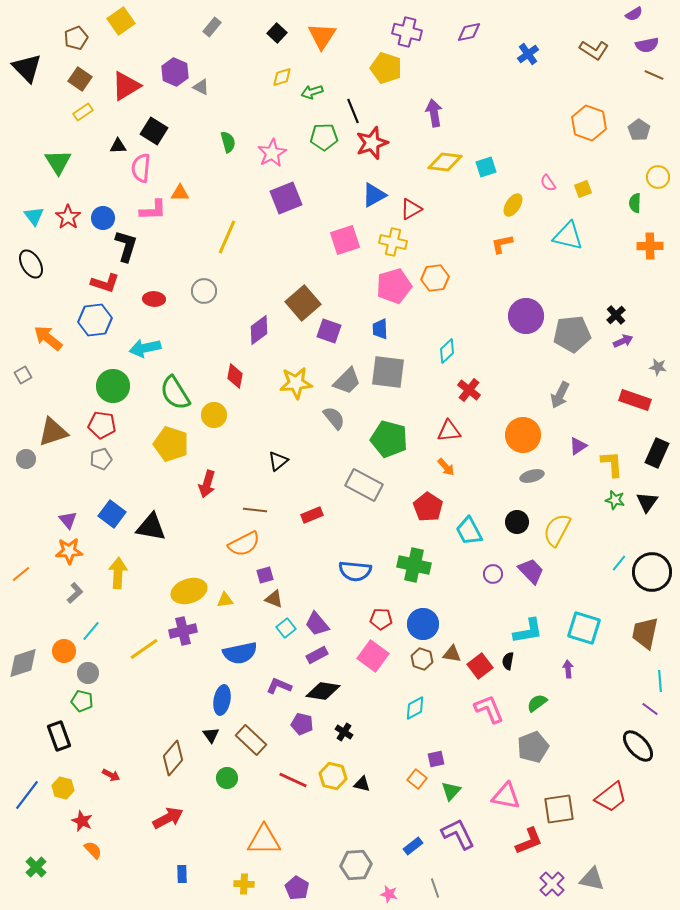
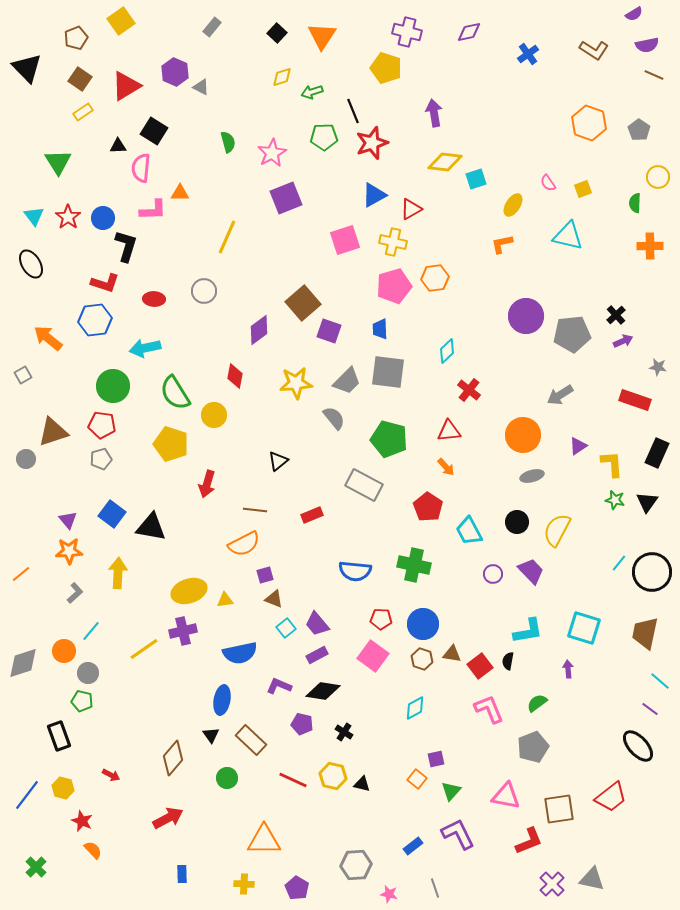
cyan square at (486, 167): moved 10 px left, 12 px down
gray arrow at (560, 395): rotated 32 degrees clockwise
cyan line at (660, 681): rotated 45 degrees counterclockwise
